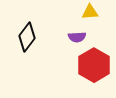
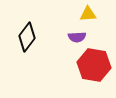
yellow triangle: moved 2 px left, 2 px down
red hexagon: rotated 20 degrees counterclockwise
